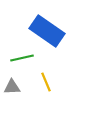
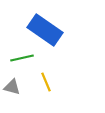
blue rectangle: moved 2 px left, 1 px up
gray triangle: rotated 18 degrees clockwise
